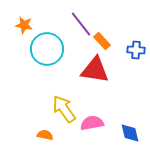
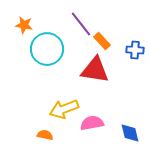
blue cross: moved 1 px left
yellow arrow: rotated 76 degrees counterclockwise
